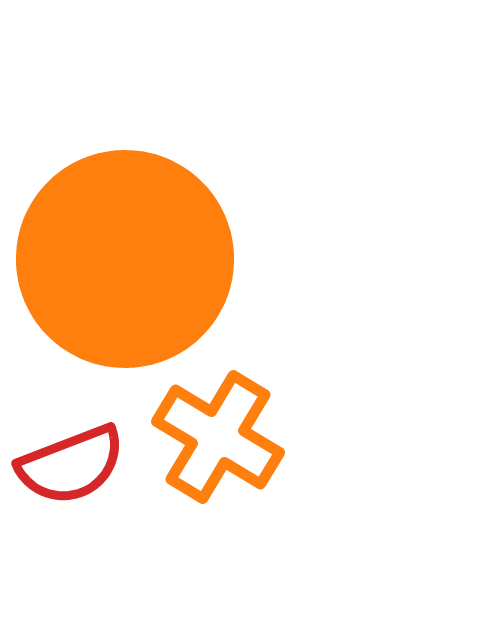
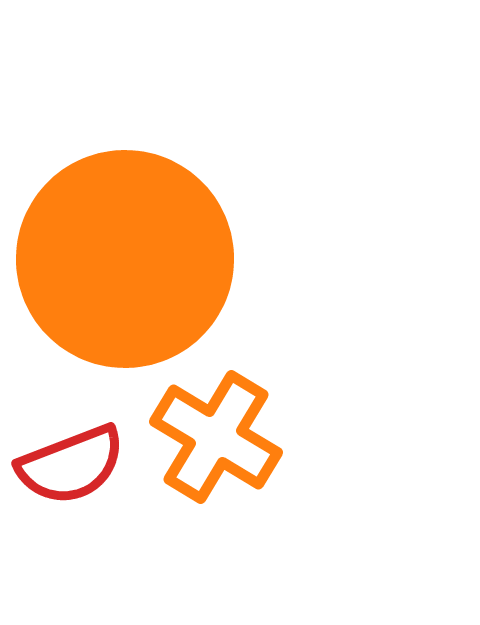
orange cross: moved 2 px left
